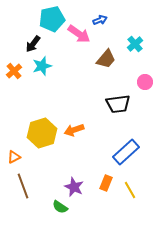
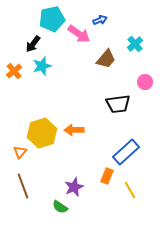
orange arrow: rotated 18 degrees clockwise
orange triangle: moved 6 px right, 5 px up; rotated 24 degrees counterclockwise
orange rectangle: moved 1 px right, 7 px up
purple star: rotated 24 degrees clockwise
